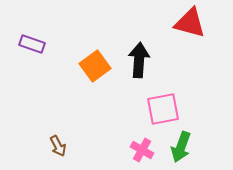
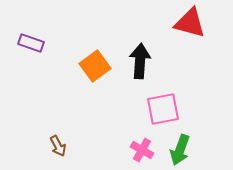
purple rectangle: moved 1 px left, 1 px up
black arrow: moved 1 px right, 1 px down
green arrow: moved 1 px left, 3 px down
